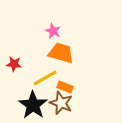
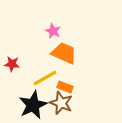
orange trapezoid: moved 3 px right; rotated 8 degrees clockwise
red star: moved 2 px left
black star: rotated 12 degrees clockwise
